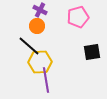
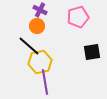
yellow hexagon: rotated 10 degrees counterclockwise
purple line: moved 1 px left, 2 px down
